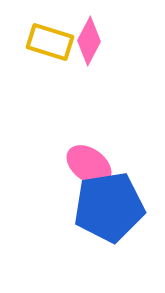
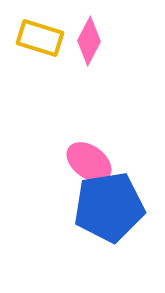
yellow rectangle: moved 10 px left, 4 px up
pink ellipse: moved 3 px up
